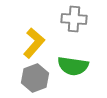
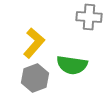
gray cross: moved 15 px right, 2 px up
green semicircle: moved 1 px left, 1 px up
